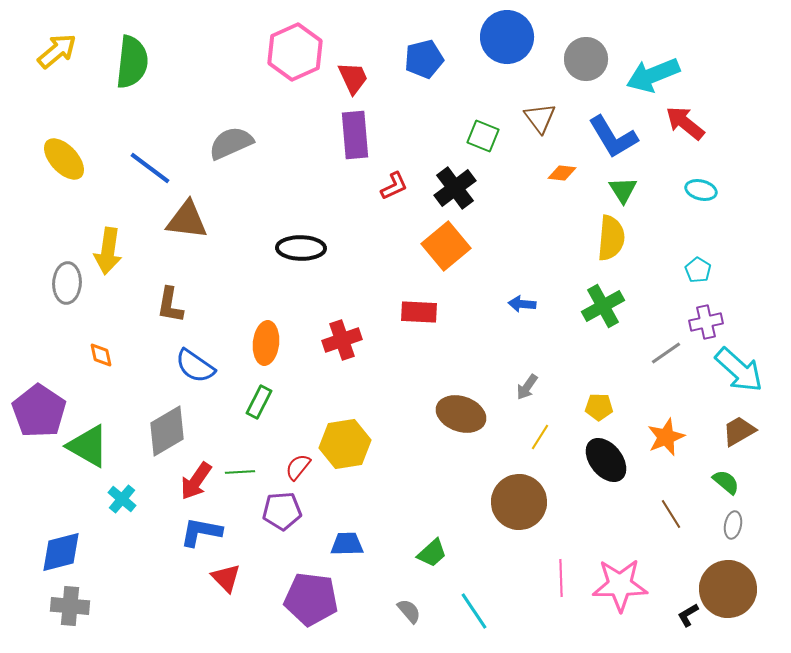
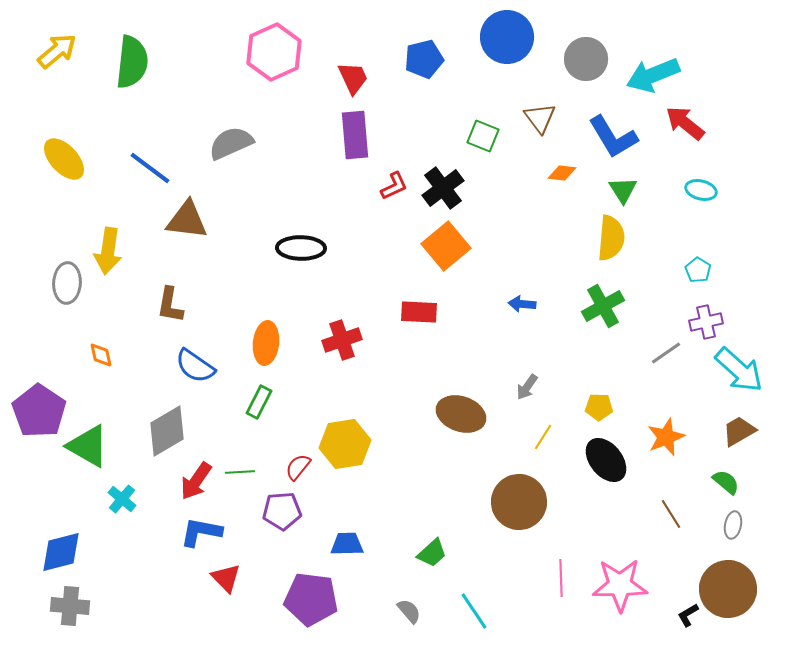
pink hexagon at (295, 52): moved 21 px left
black cross at (455, 188): moved 12 px left
yellow line at (540, 437): moved 3 px right
